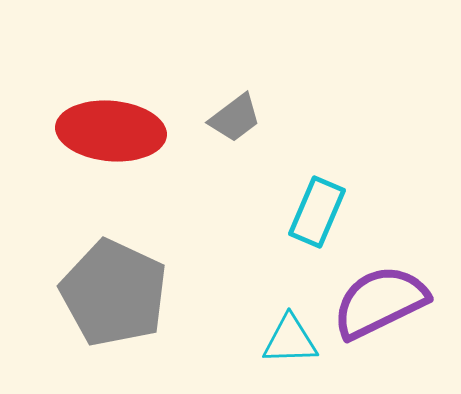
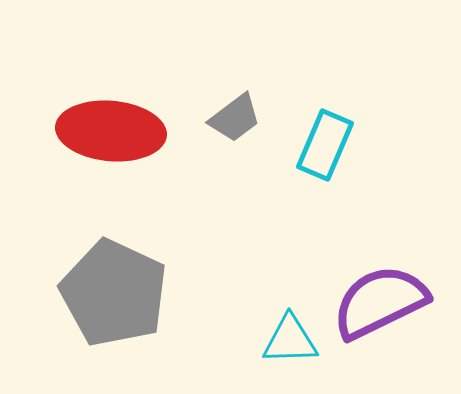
cyan rectangle: moved 8 px right, 67 px up
